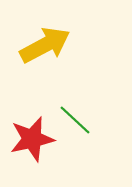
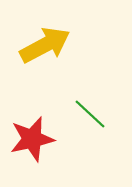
green line: moved 15 px right, 6 px up
